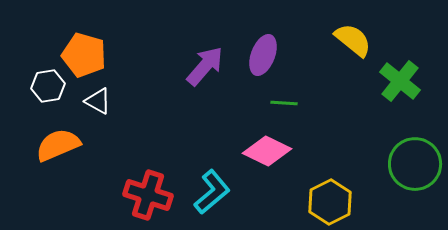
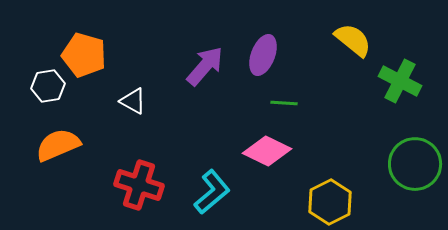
green cross: rotated 12 degrees counterclockwise
white triangle: moved 35 px right
red cross: moved 9 px left, 10 px up
